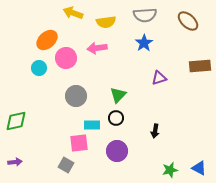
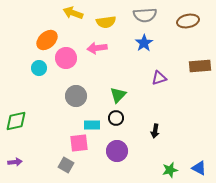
brown ellipse: rotated 55 degrees counterclockwise
